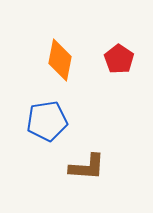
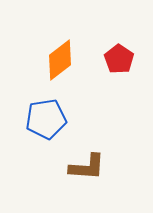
orange diamond: rotated 42 degrees clockwise
blue pentagon: moved 1 px left, 2 px up
